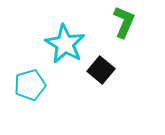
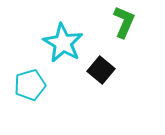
cyan star: moved 2 px left, 1 px up
